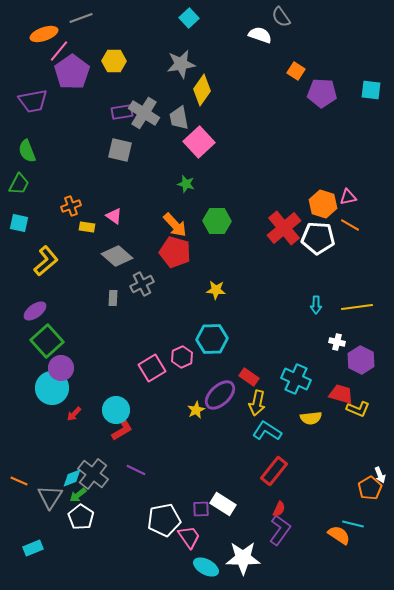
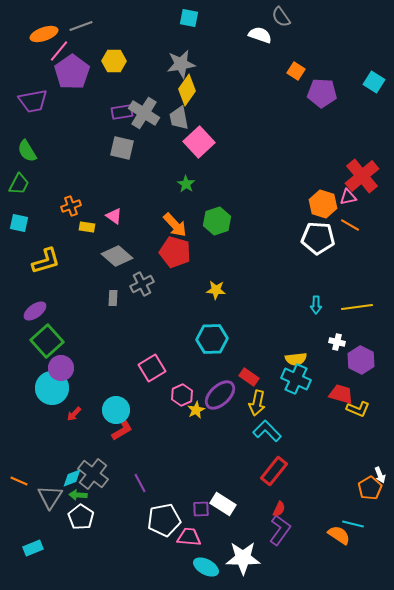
gray line at (81, 18): moved 8 px down
cyan square at (189, 18): rotated 36 degrees counterclockwise
yellow diamond at (202, 90): moved 15 px left
cyan square at (371, 90): moved 3 px right, 8 px up; rotated 25 degrees clockwise
gray square at (120, 150): moved 2 px right, 2 px up
green semicircle at (27, 151): rotated 10 degrees counterclockwise
green star at (186, 184): rotated 18 degrees clockwise
green hexagon at (217, 221): rotated 20 degrees counterclockwise
red cross at (284, 228): moved 78 px right, 52 px up
yellow L-shape at (46, 261): rotated 24 degrees clockwise
pink hexagon at (182, 357): moved 38 px down
yellow semicircle at (311, 418): moved 15 px left, 59 px up
cyan L-shape at (267, 431): rotated 12 degrees clockwise
purple line at (136, 470): moved 4 px right, 13 px down; rotated 36 degrees clockwise
green arrow at (78, 495): rotated 42 degrees clockwise
pink trapezoid at (189, 537): rotated 50 degrees counterclockwise
